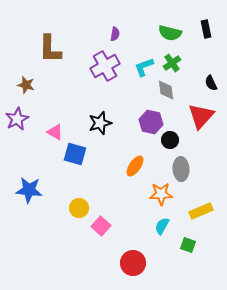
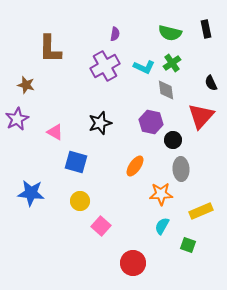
cyan L-shape: rotated 135 degrees counterclockwise
black circle: moved 3 px right
blue square: moved 1 px right, 8 px down
blue star: moved 2 px right, 3 px down
yellow circle: moved 1 px right, 7 px up
